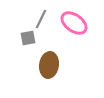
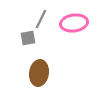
pink ellipse: rotated 44 degrees counterclockwise
brown ellipse: moved 10 px left, 8 px down
